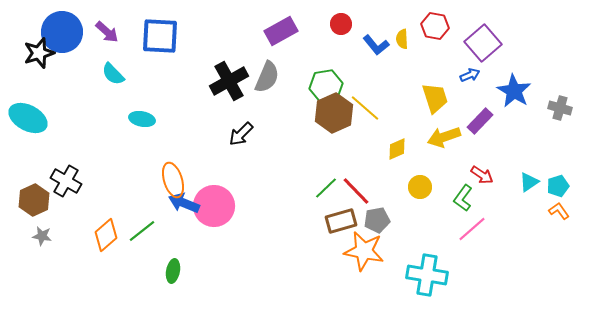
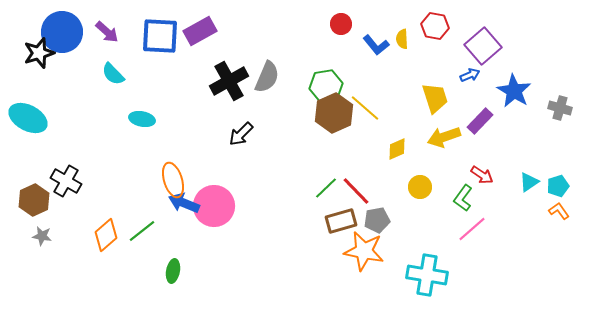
purple rectangle at (281, 31): moved 81 px left
purple square at (483, 43): moved 3 px down
